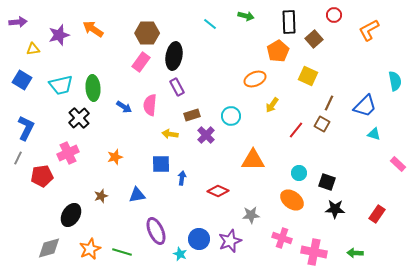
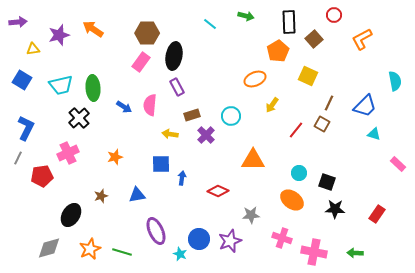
orange L-shape at (369, 30): moved 7 px left, 9 px down
